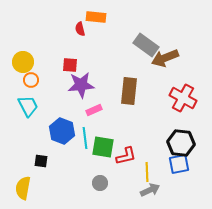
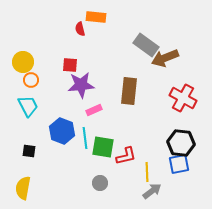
black square: moved 12 px left, 10 px up
gray arrow: moved 2 px right, 1 px down; rotated 12 degrees counterclockwise
